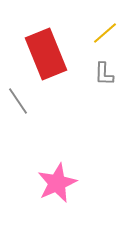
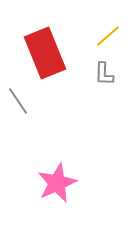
yellow line: moved 3 px right, 3 px down
red rectangle: moved 1 px left, 1 px up
